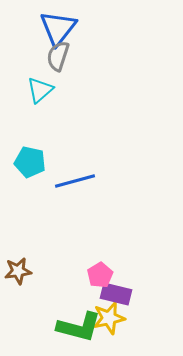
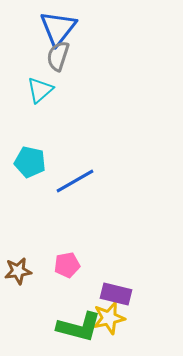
blue line: rotated 15 degrees counterclockwise
pink pentagon: moved 33 px left, 10 px up; rotated 20 degrees clockwise
